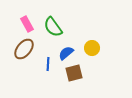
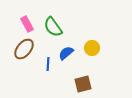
brown square: moved 9 px right, 11 px down
